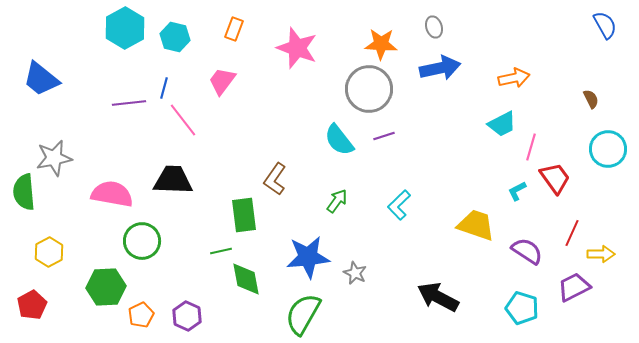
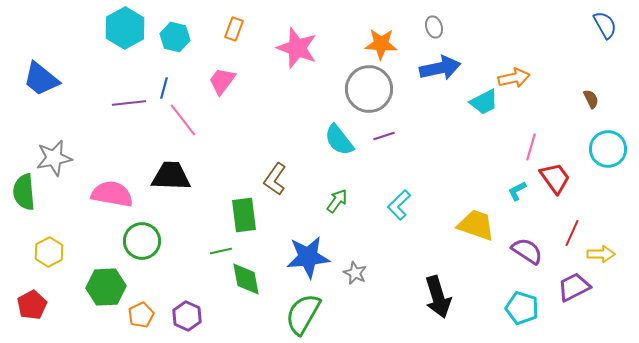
cyan trapezoid at (502, 124): moved 18 px left, 22 px up
black trapezoid at (173, 180): moved 2 px left, 4 px up
black arrow at (438, 297): rotated 135 degrees counterclockwise
